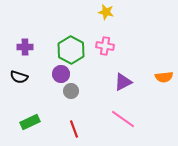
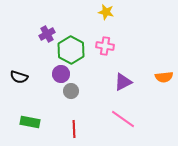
purple cross: moved 22 px right, 13 px up; rotated 28 degrees counterclockwise
green rectangle: rotated 36 degrees clockwise
red line: rotated 18 degrees clockwise
